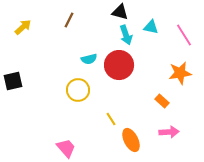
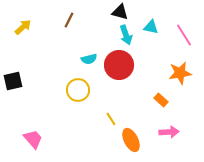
orange rectangle: moved 1 px left, 1 px up
pink trapezoid: moved 33 px left, 9 px up
